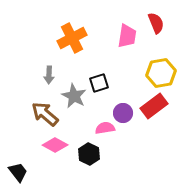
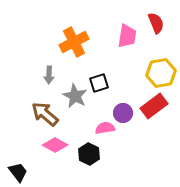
orange cross: moved 2 px right, 4 px down
gray star: moved 1 px right
